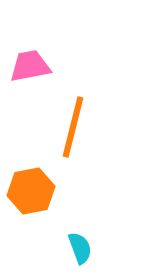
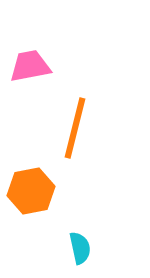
orange line: moved 2 px right, 1 px down
cyan semicircle: rotated 8 degrees clockwise
